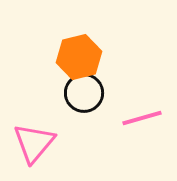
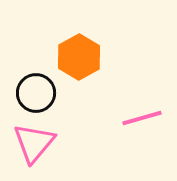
orange hexagon: rotated 15 degrees counterclockwise
black circle: moved 48 px left
